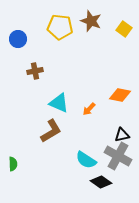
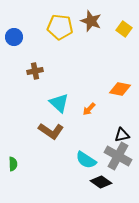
blue circle: moved 4 px left, 2 px up
orange diamond: moved 6 px up
cyan triangle: rotated 20 degrees clockwise
brown L-shape: rotated 65 degrees clockwise
